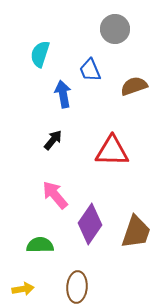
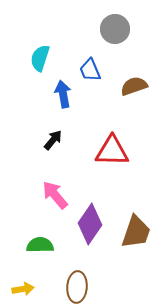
cyan semicircle: moved 4 px down
